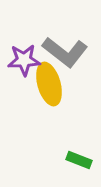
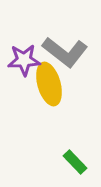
green rectangle: moved 4 px left, 2 px down; rotated 25 degrees clockwise
